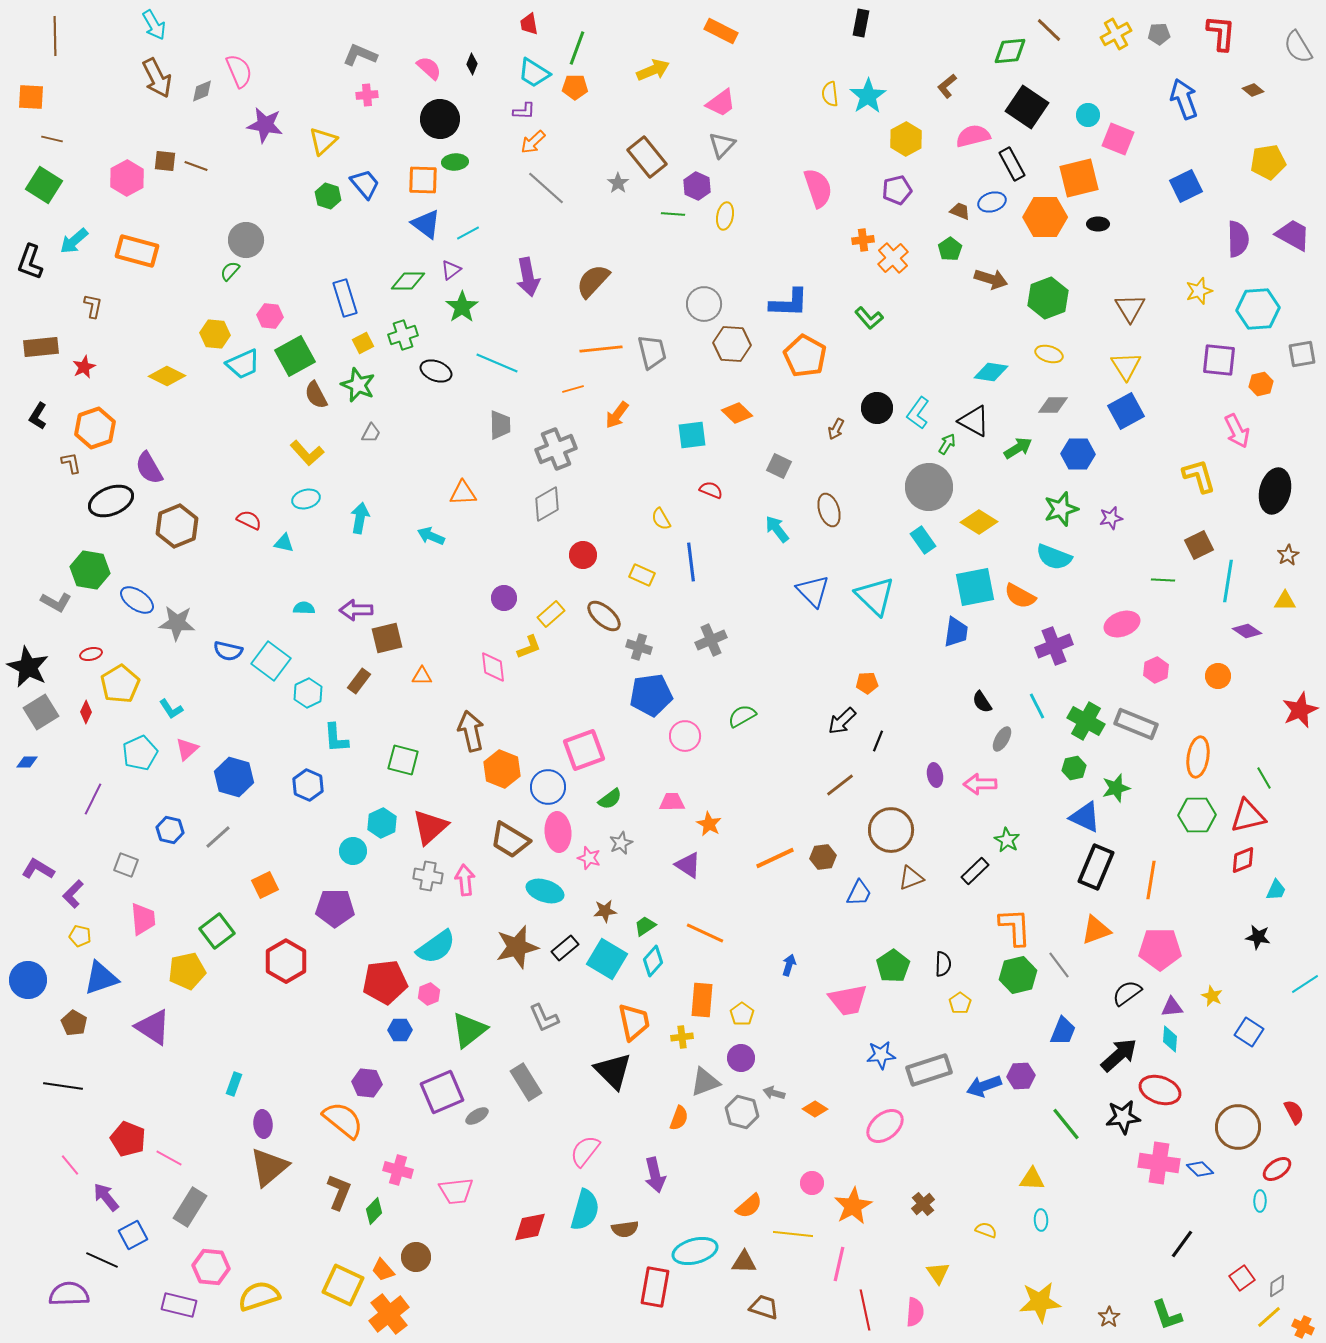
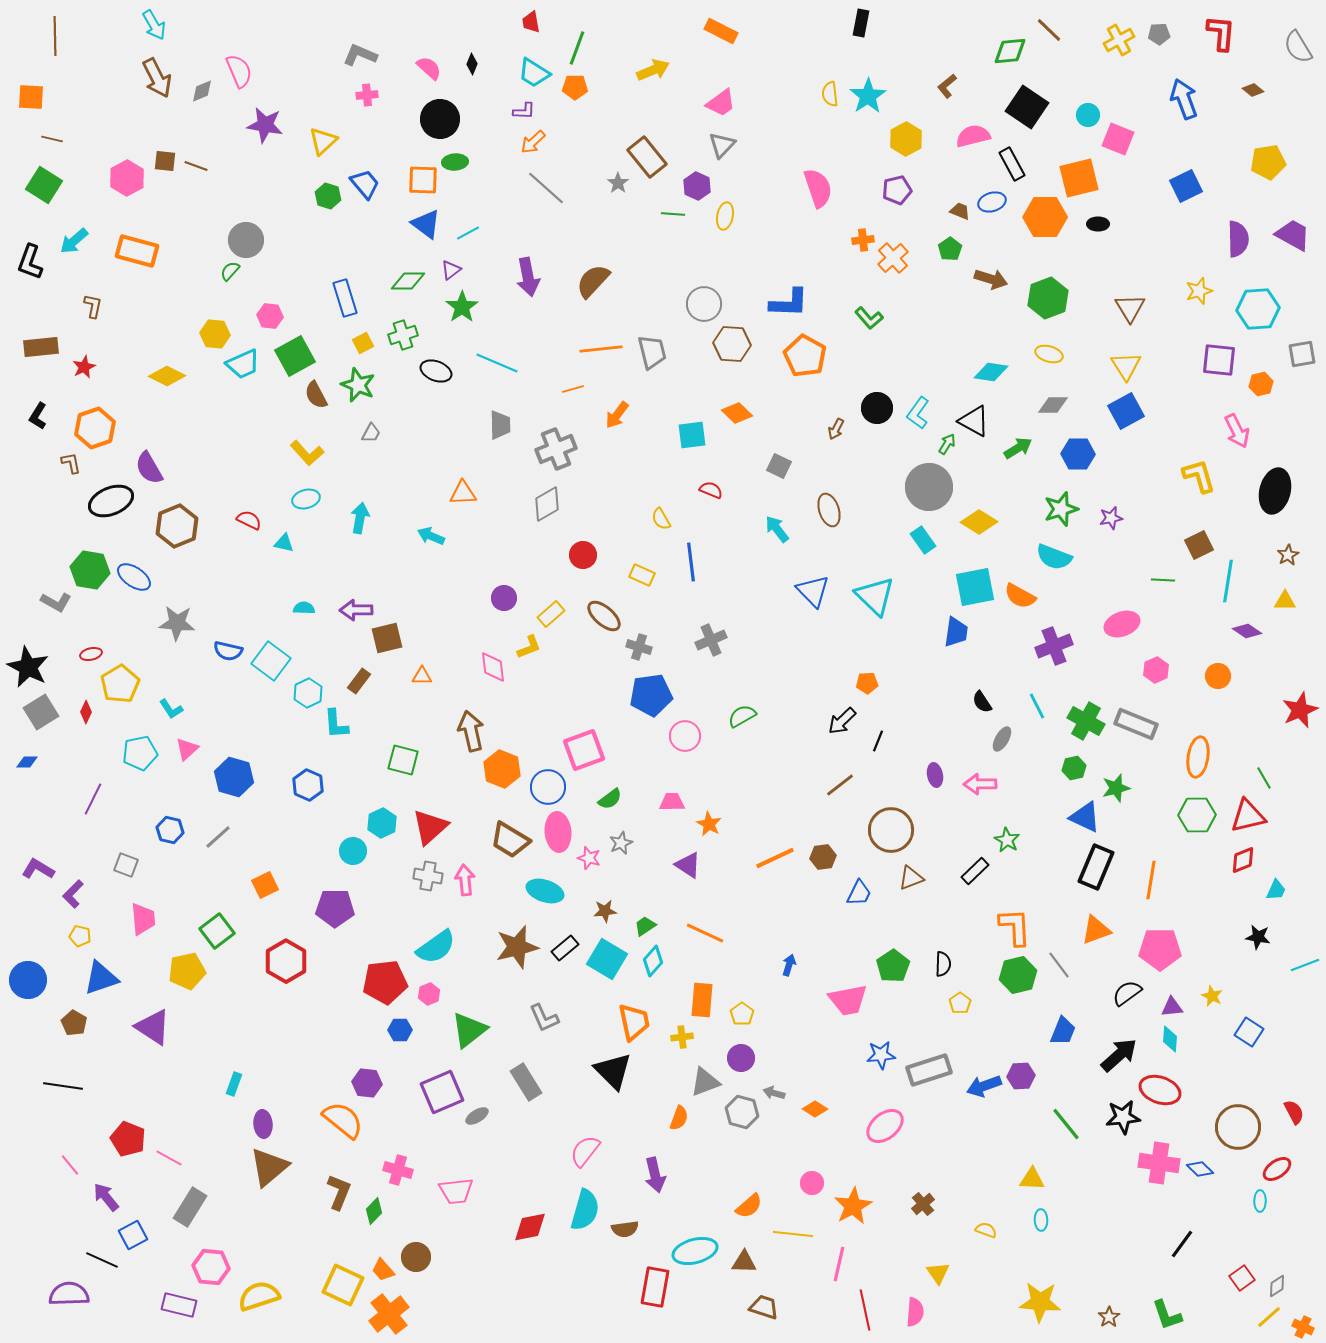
red trapezoid at (529, 24): moved 2 px right, 2 px up
yellow cross at (1116, 34): moved 3 px right, 6 px down
blue ellipse at (137, 600): moved 3 px left, 23 px up
cyan L-shape at (336, 738): moved 14 px up
cyan pentagon at (140, 753): rotated 12 degrees clockwise
cyan line at (1305, 984): moved 19 px up; rotated 12 degrees clockwise
yellow star at (1040, 1302): rotated 9 degrees clockwise
